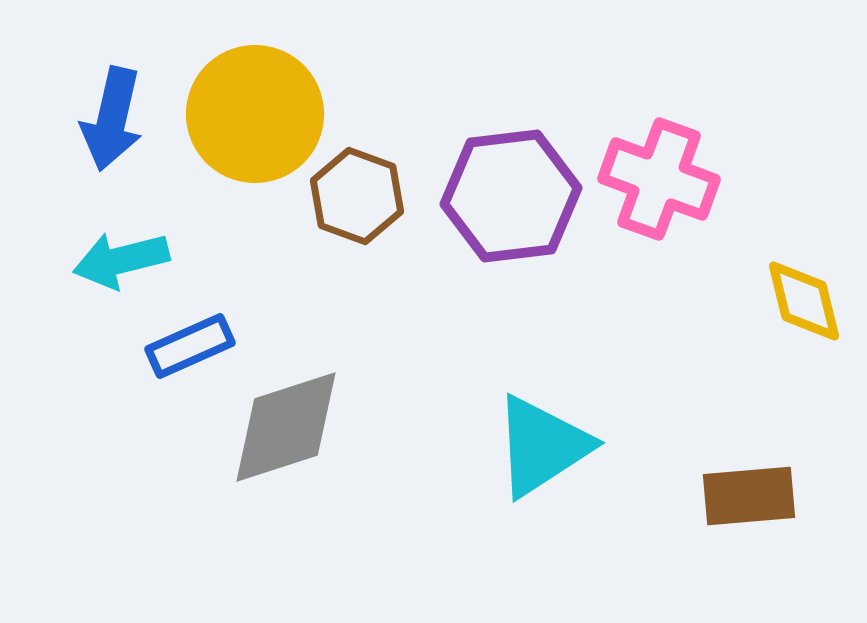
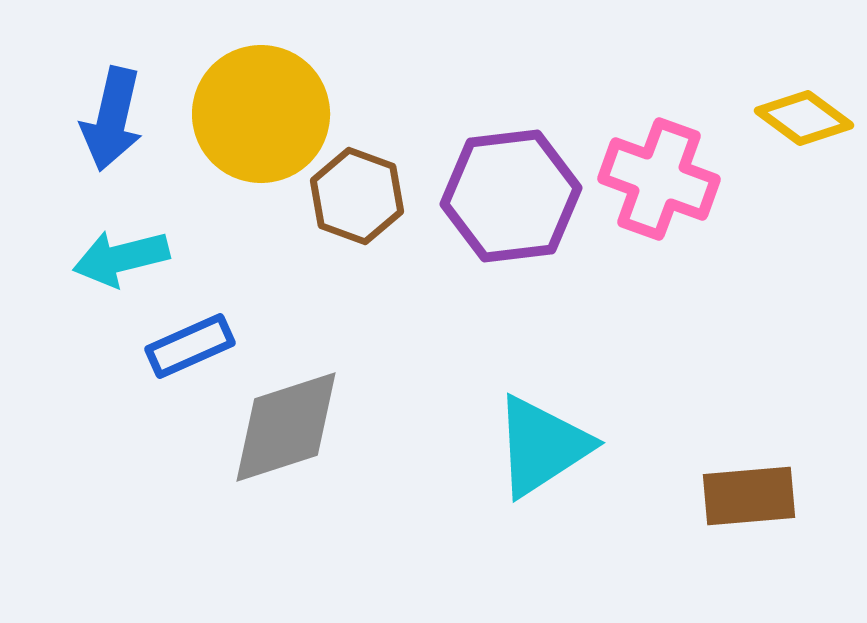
yellow circle: moved 6 px right
cyan arrow: moved 2 px up
yellow diamond: moved 183 px up; rotated 40 degrees counterclockwise
